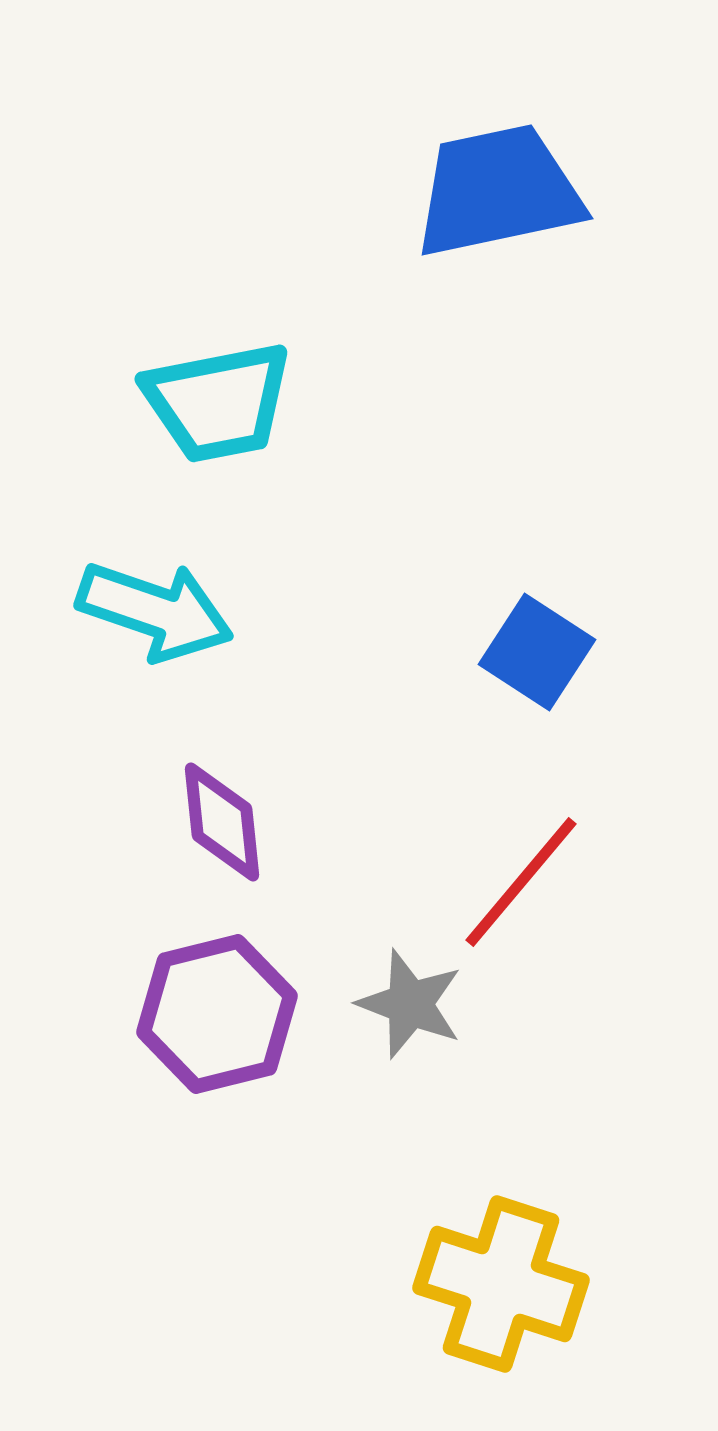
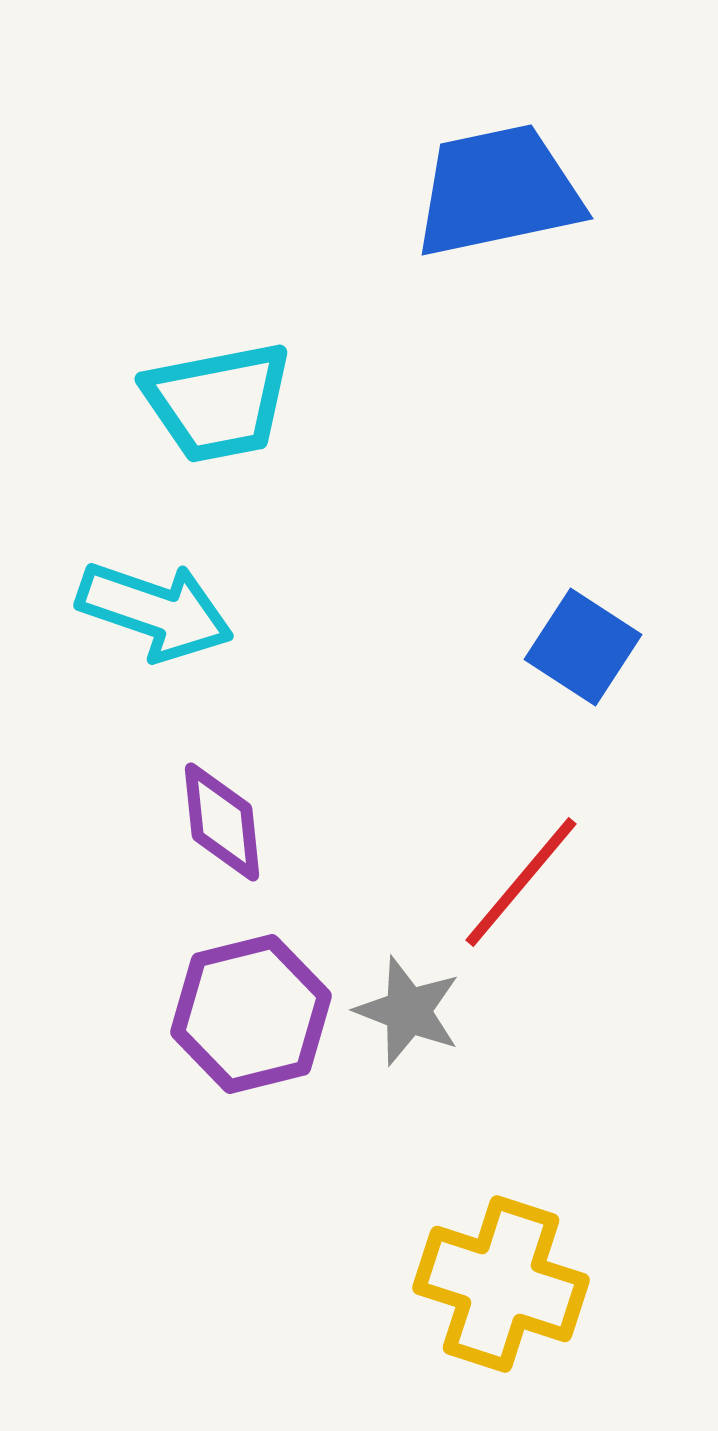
blue square: moved 46 px right, 5 px up
gray star: moved 2 px left, 7 px down
purple hexagon: moved 34 px right
